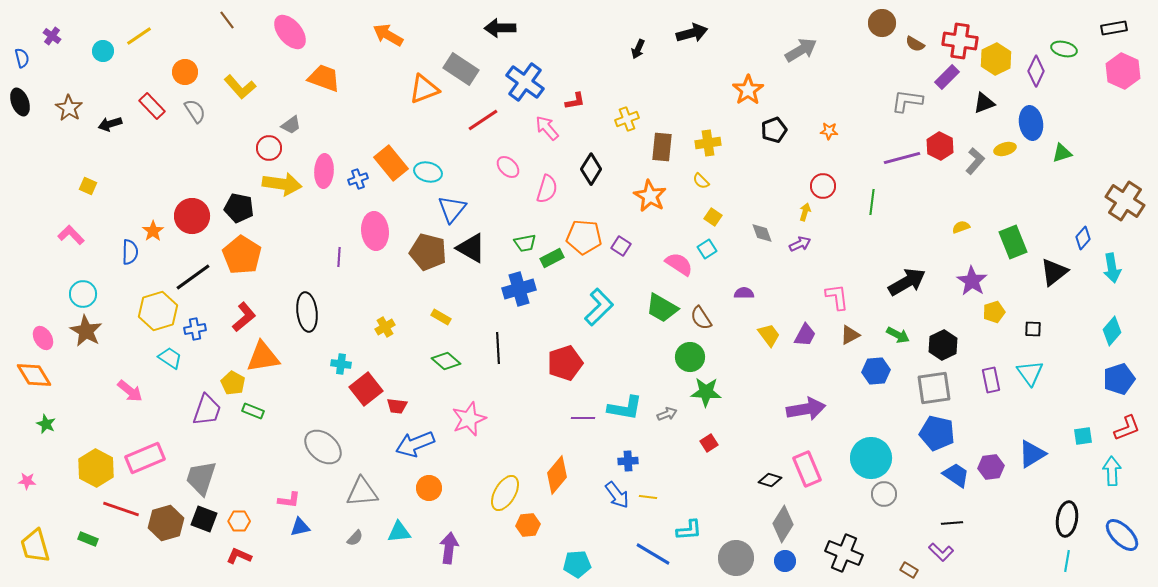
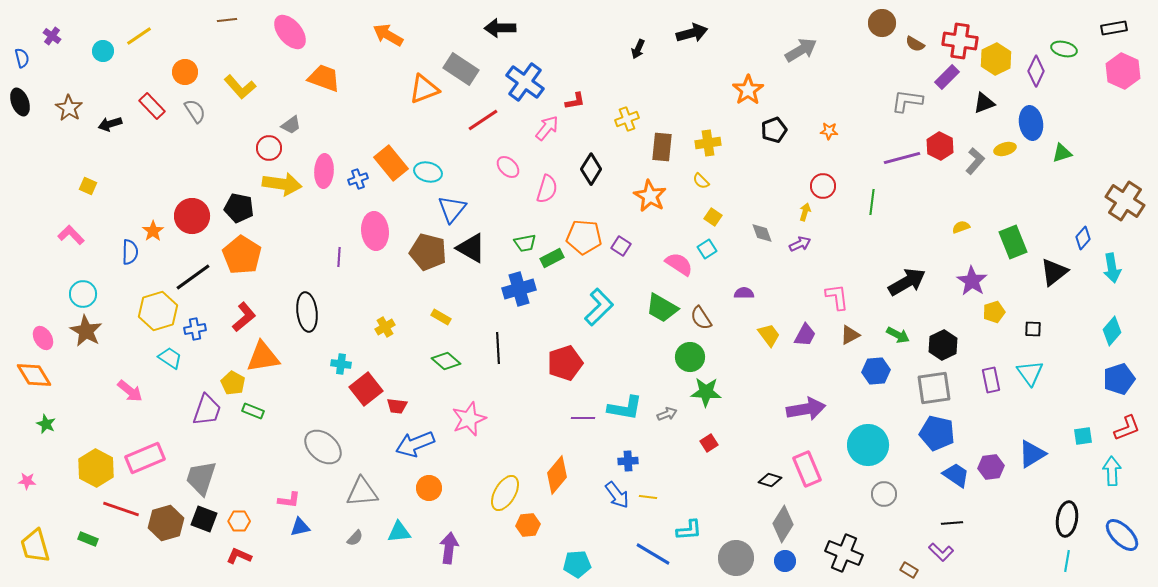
brown line at (227, 20): rotated 60 degrees counterclockwise
pink arrow at (547, 128): rotated 80 degrees clockwise
cyan circle at (871, 458): moved 3 px left, 13 px up
